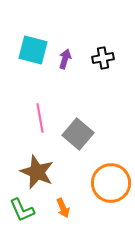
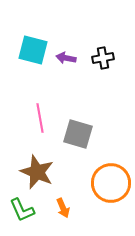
purple arrow: moved 1 px right, 1 px up; rotated 96 degrees counterclockwise
gray square: rotated 24 degrees counterclockwise
